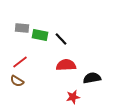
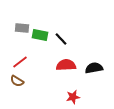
black semicircle: moved 2 px right, 10 px up
